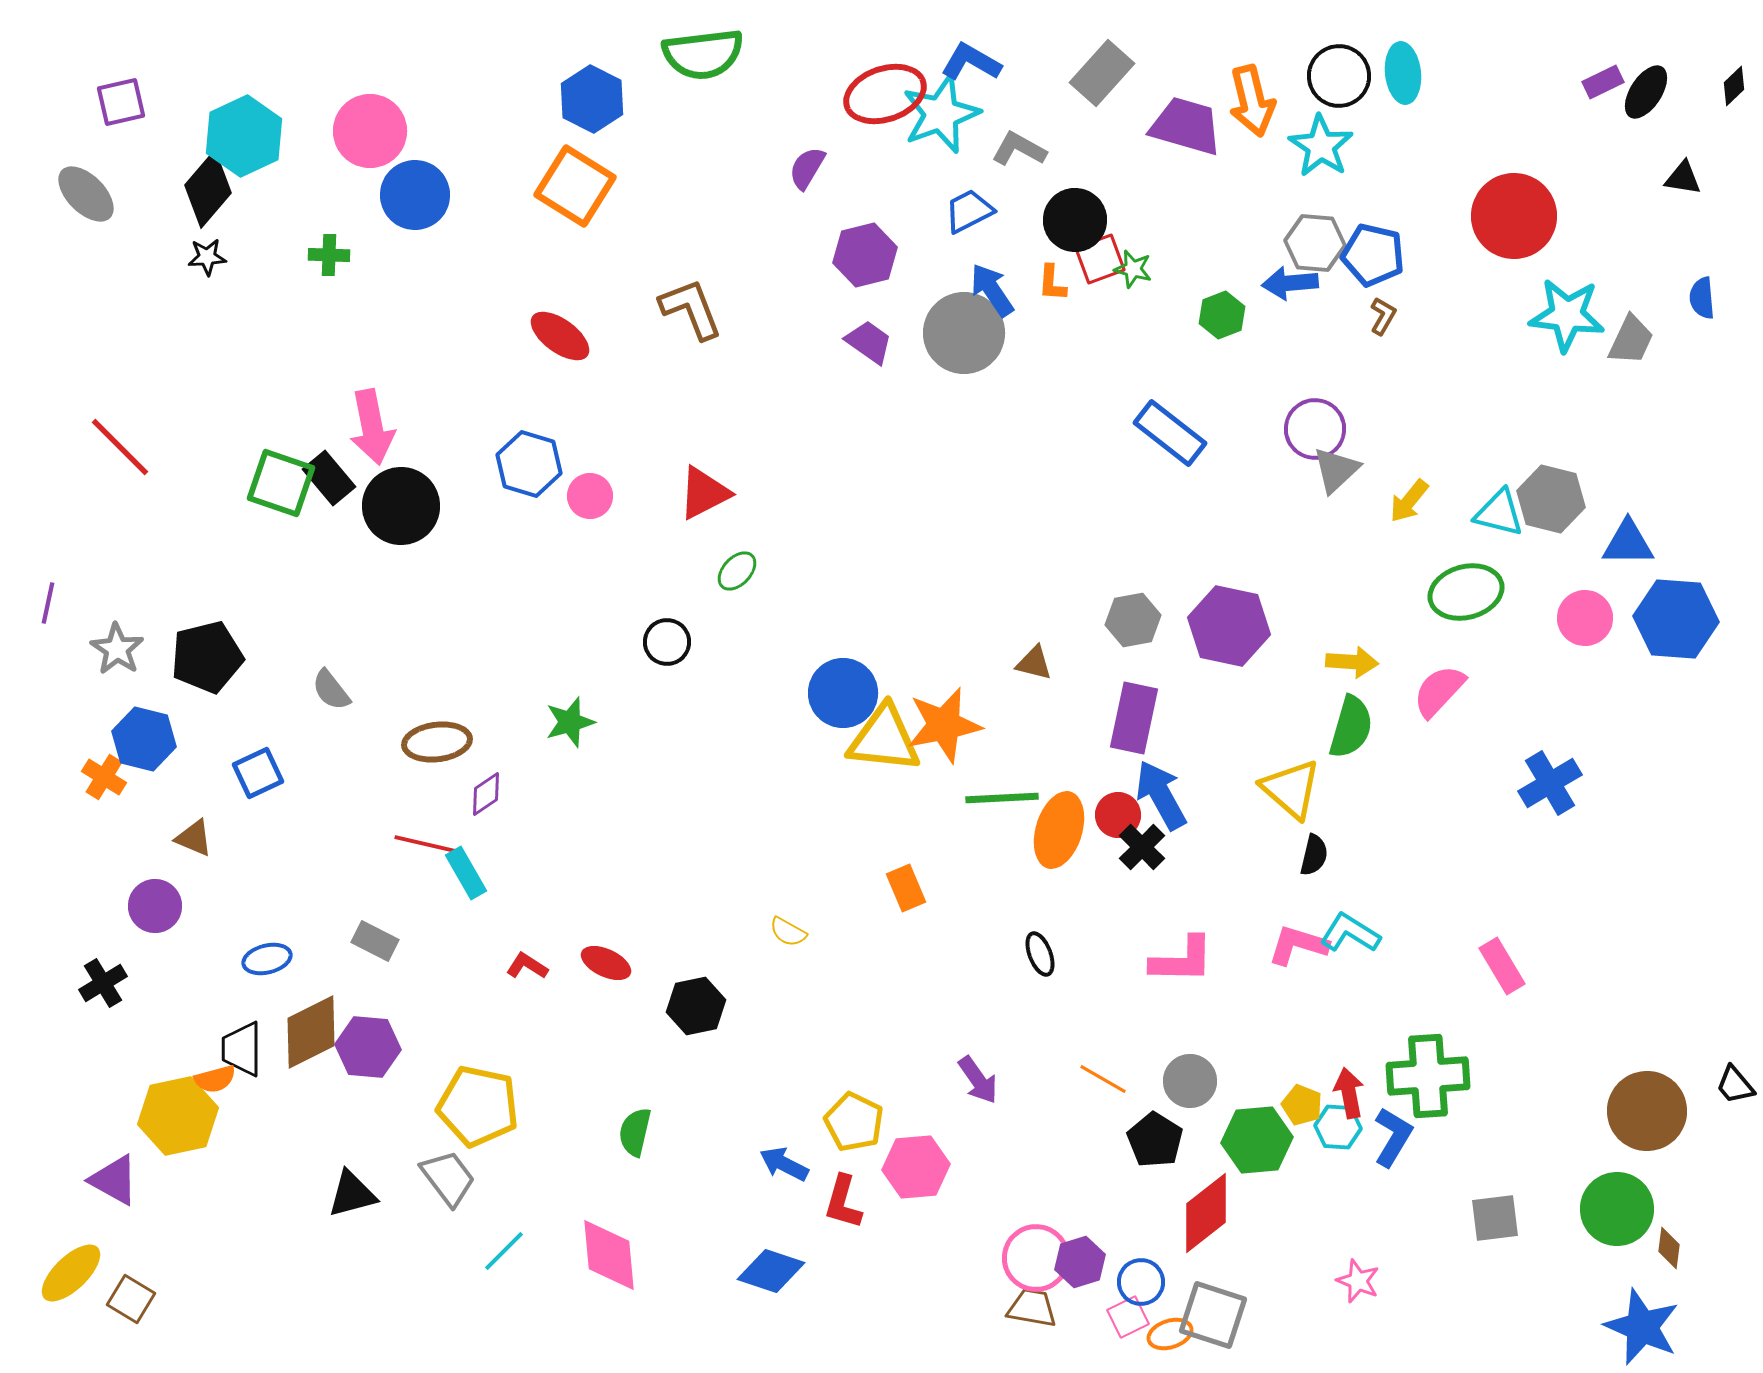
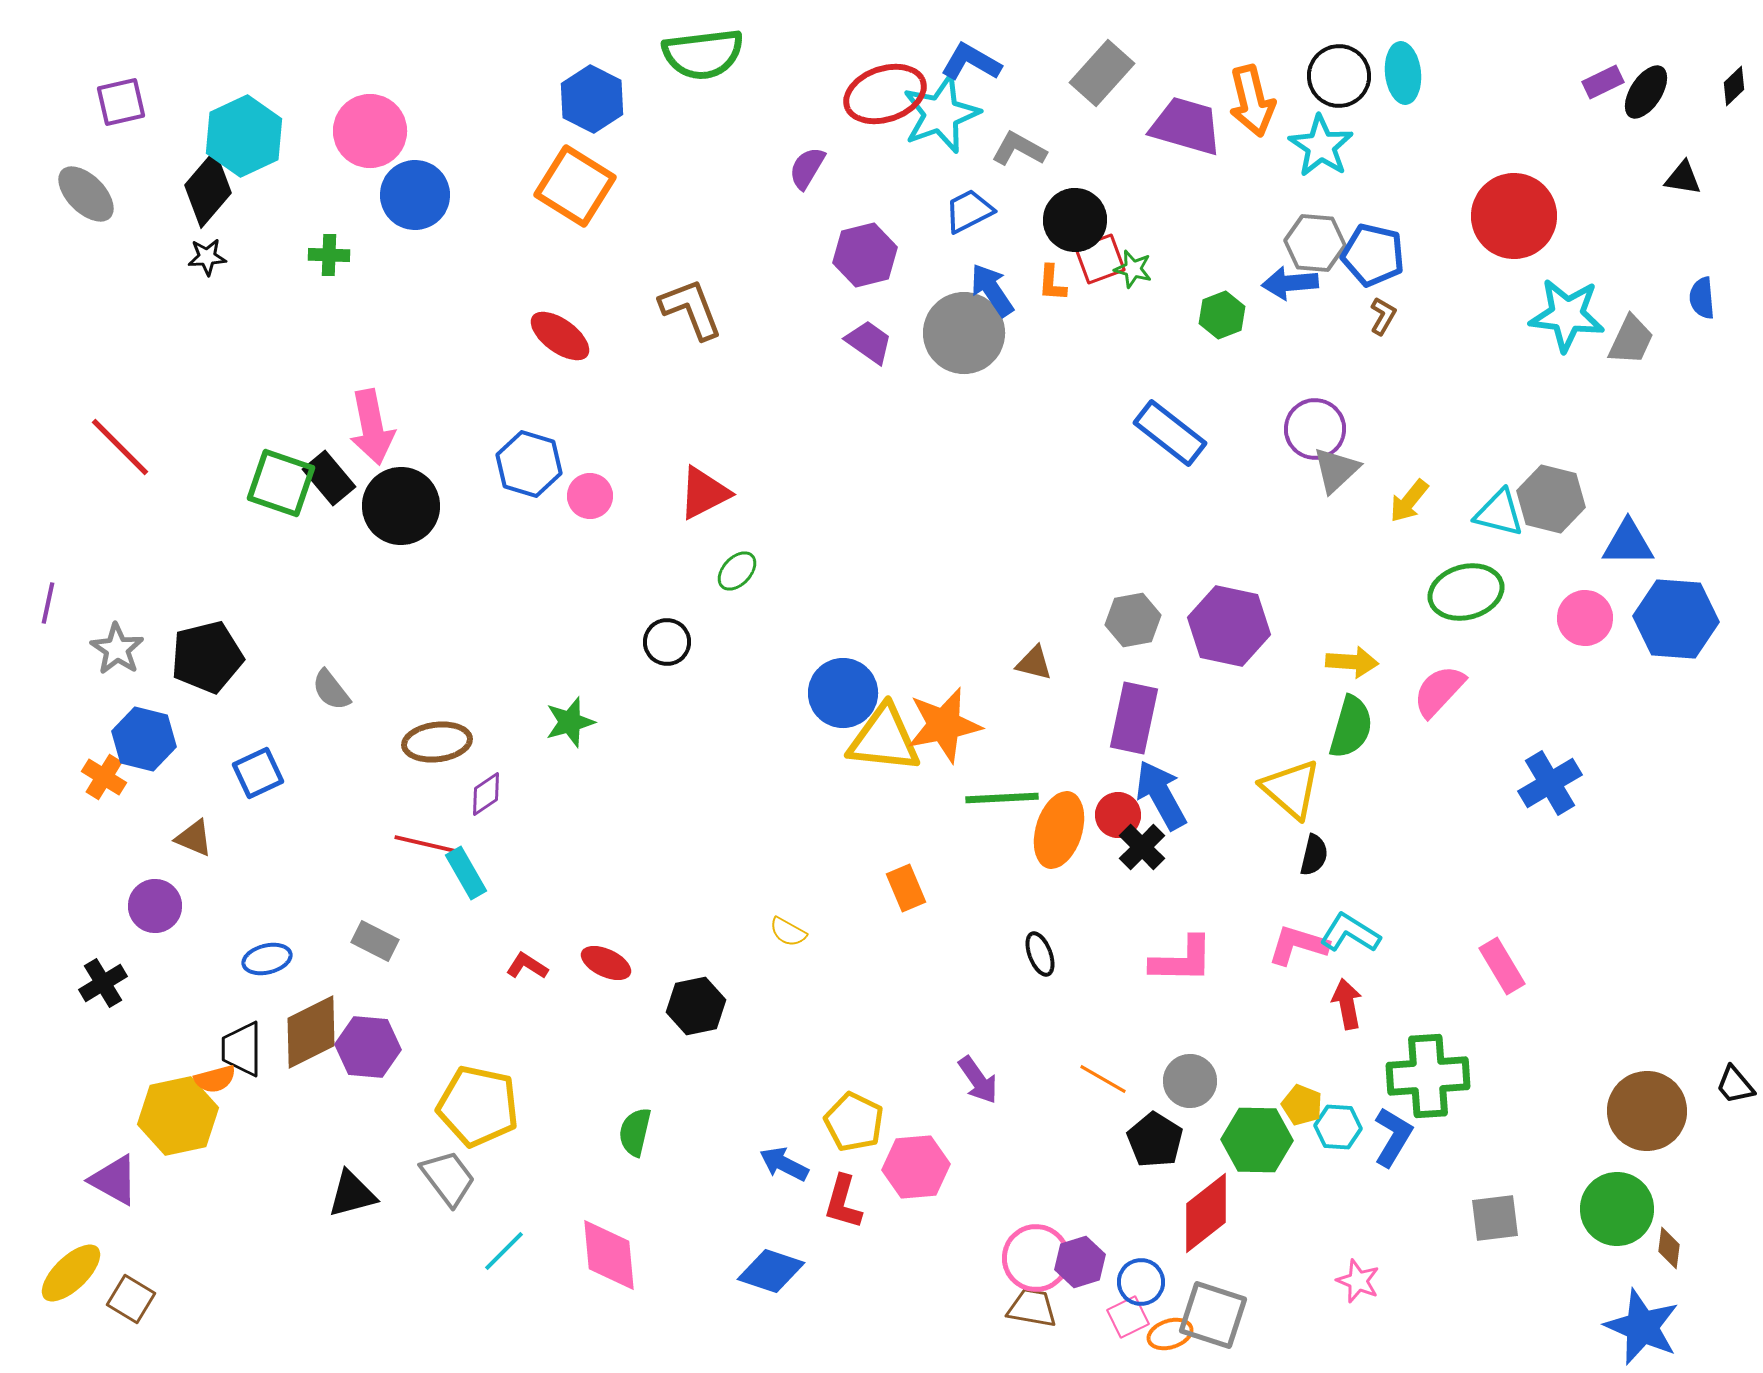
red arrow at (1349, 1093): moved 2 px left, 89 px up
green hexagon at (1257, 1140): rotated 6 degrees clockwise
